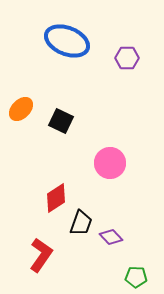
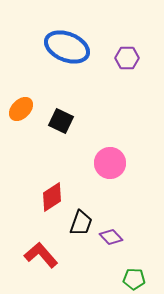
blue ellipse: moved 6 px down
red diamond: moved 4 px left, 1 px up
red L-shape: rotated 76 degrees counterclockwise
green pentagon: moved 2 px left, 2 px down
